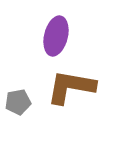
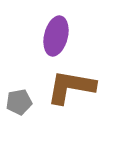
gray pentagon: moved 1 px right
